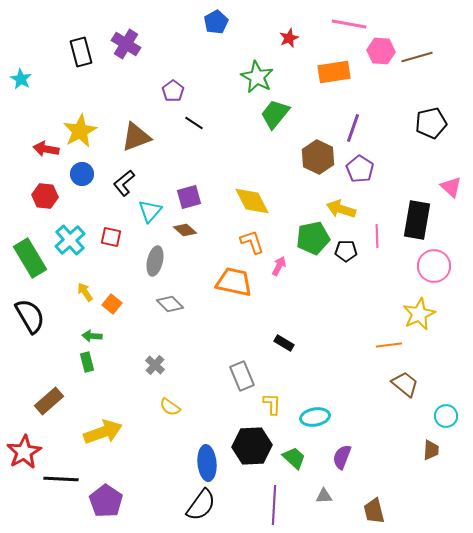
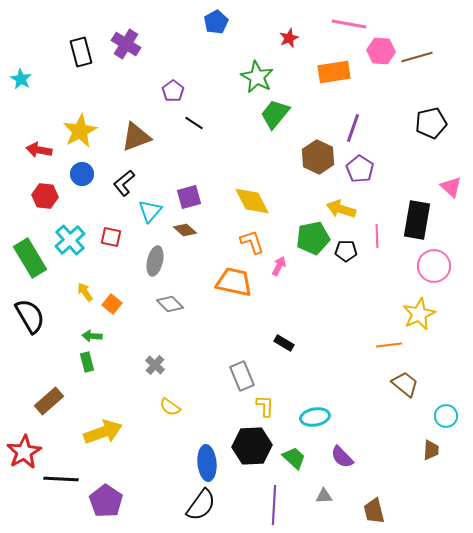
red arrow at (46, 149): moved 7 px left, 1 px down
yellow L-shape at (272, 404): moved 7 px left, 2 px down
purple semicircle at (342, 457): rotated 65 degrees counterclockwise
